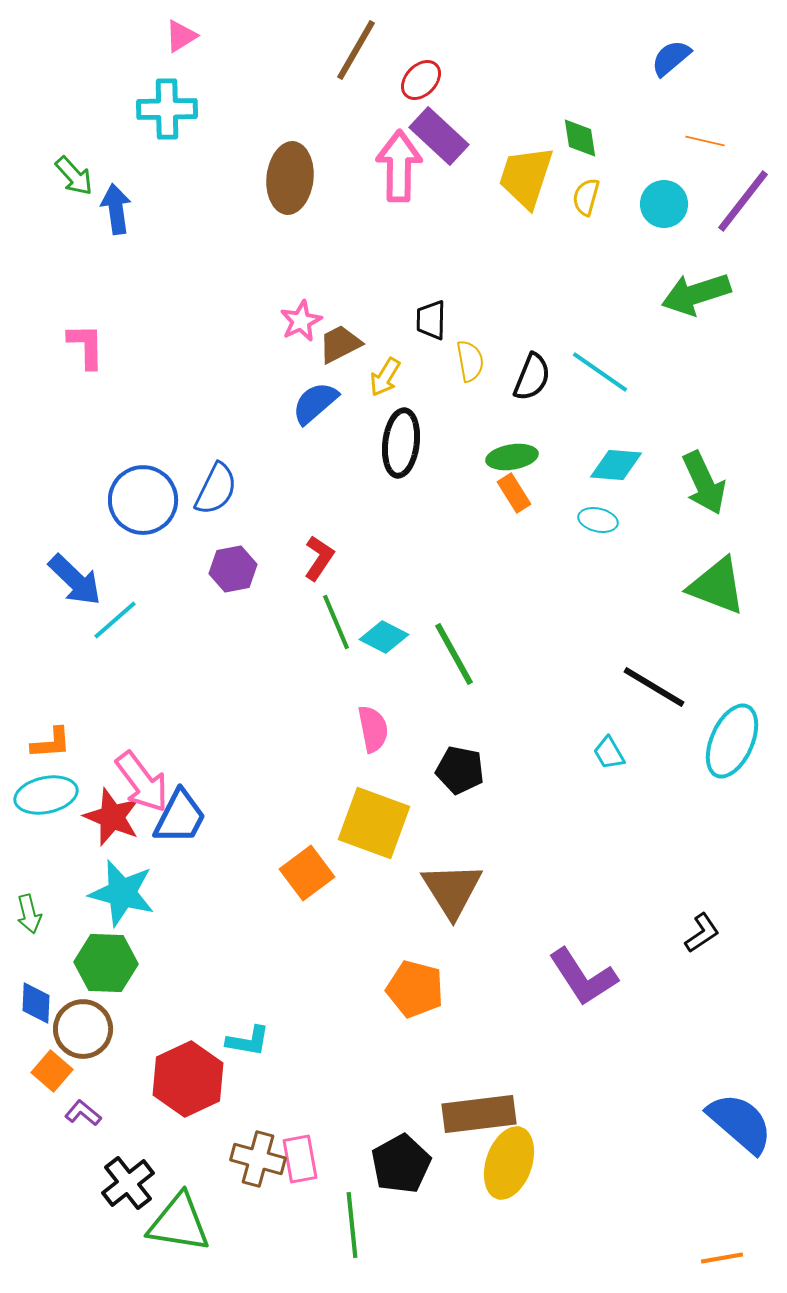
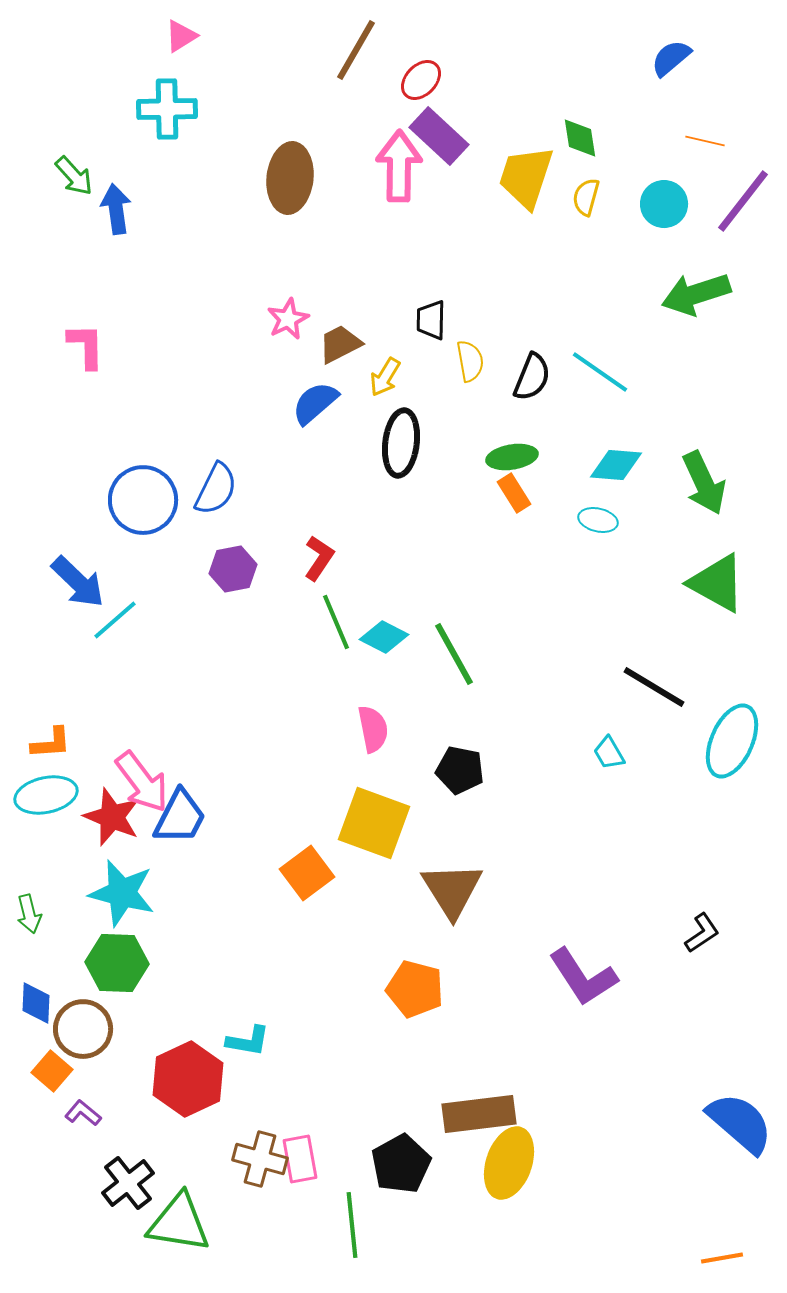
pink star at (301, 321): moved 13 px left, 2 px up
blue arrow at (75, 580): moved 3 px right, 2 px down
green triangle at (717, 586): moved 3 px up; rotated 8 degrees clockwise
green hexagon at (106, 963): moved 11 px right
brown cross at (258, 1159): moved 2 px right
